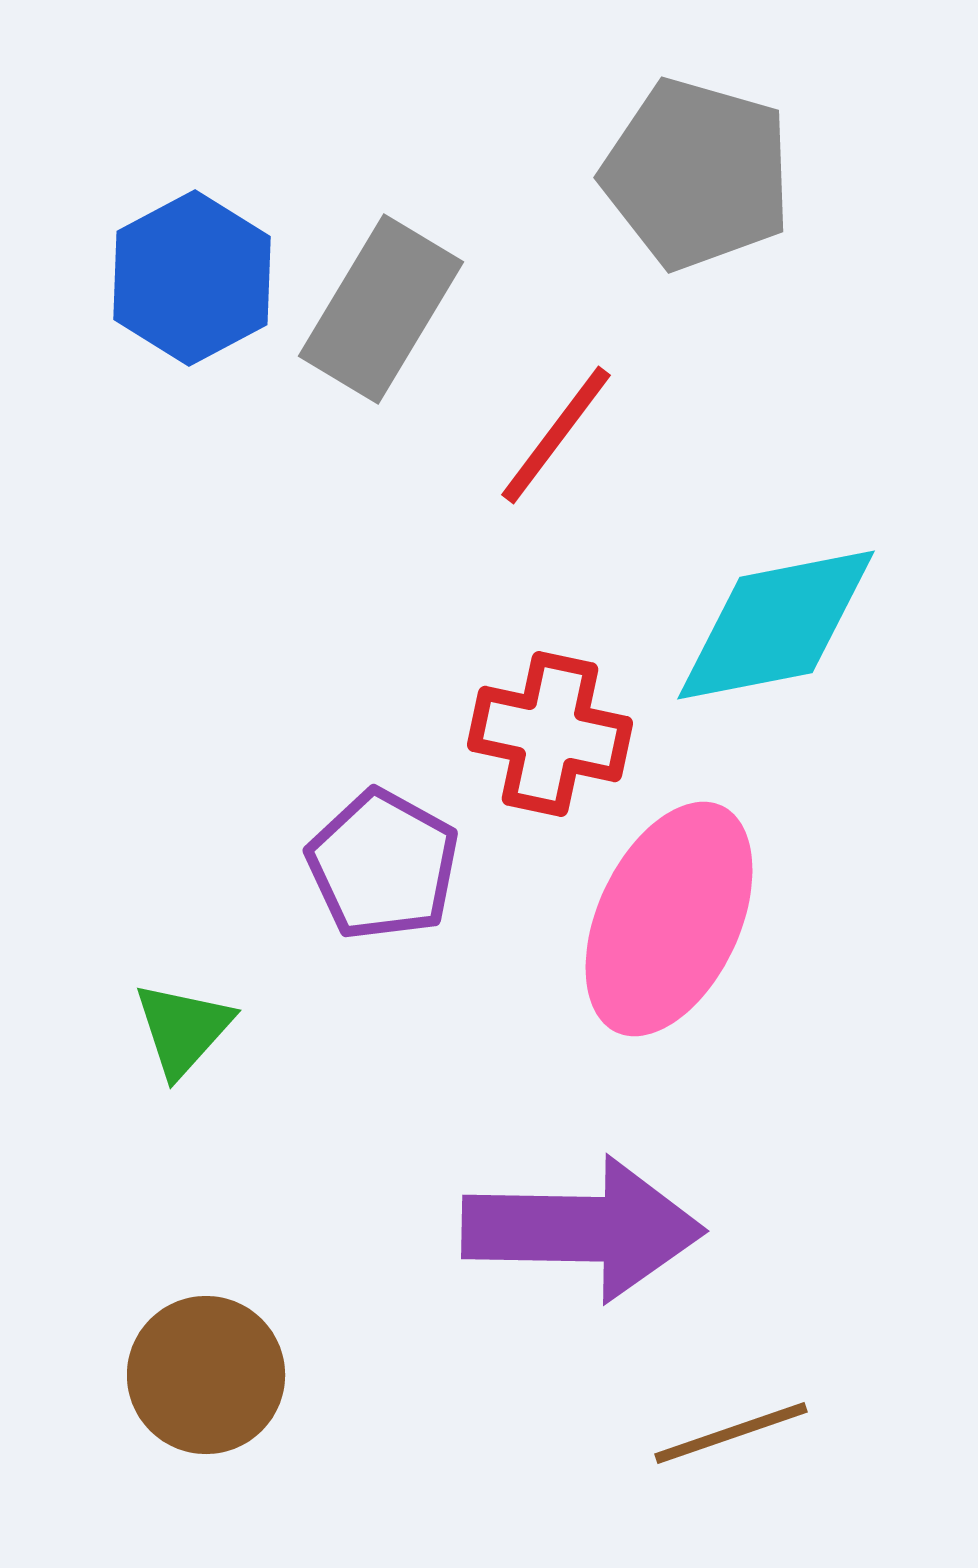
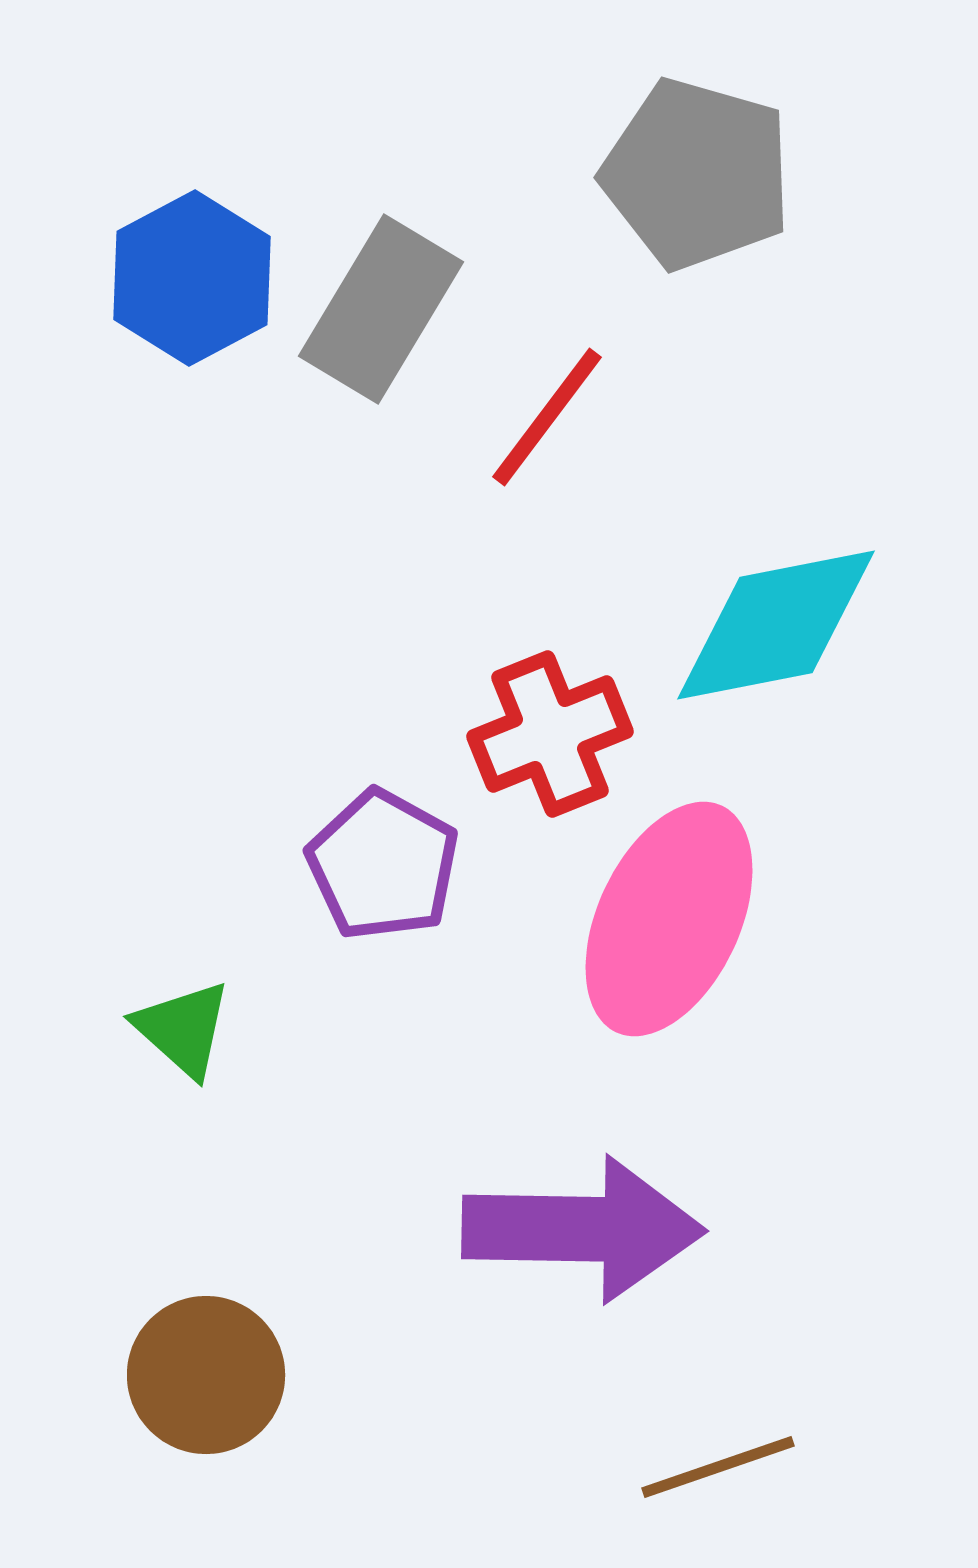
red line: moved 9 px left, 18 px up
red cross: rotated 34 degrees counterclockwise
green triangle: rotated 30 degrees counterclockwise
brown line: moved 13 px left, 34 px down
